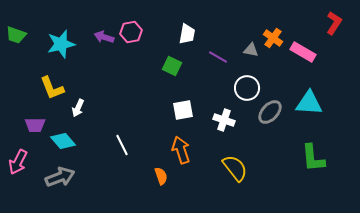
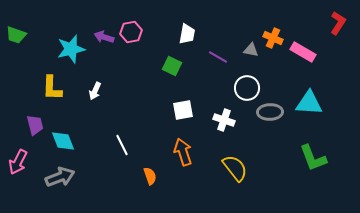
red L-shape: moved 4 px right
orange cross: rotated 12 degrees counterclockwise
cyan star: moved 10 px right, 5 px down
yellow L-shape: rotated 24 degrees clockwise
white arrow: moved 17 px right, 17 px up
gray ellipse: rotated 45 degrees clockwise
purple trapezoid: rotated 105 degrees counterclockwise
cyan diamond: rotated 20 degrees clockwise
orange arrow: moved 2 px right, 2 px down
green L-shape: rotated 16 degrees counterclockwise
orange semicircle: moved 11 px left
